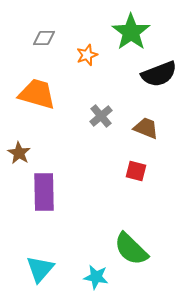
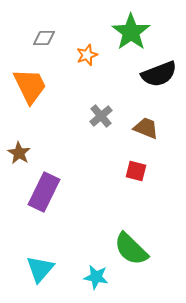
orange trapezoid: moved 7 px left, 8 px up; rotated 48 degrees clockwise
purple rectangle: rotated 27 degrees clockwise
